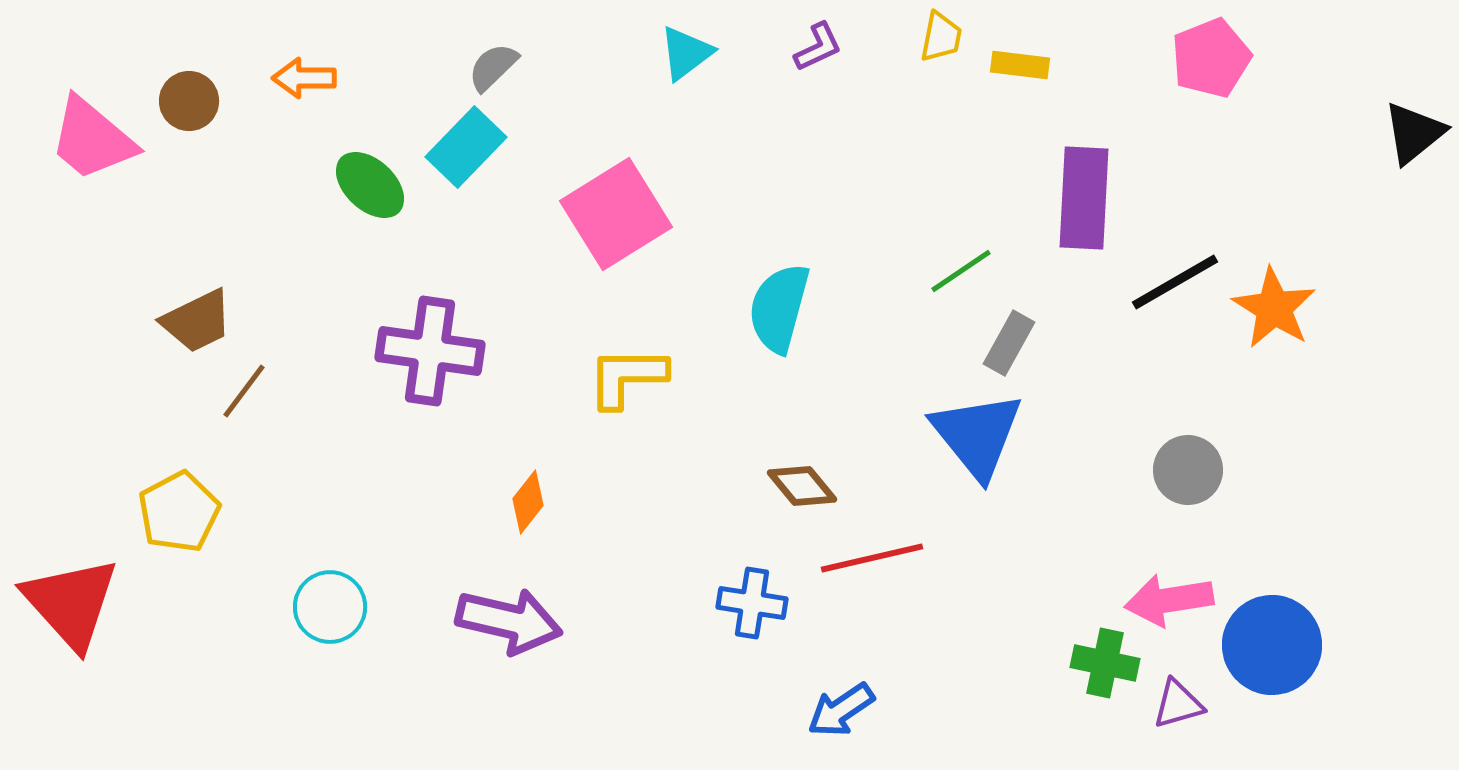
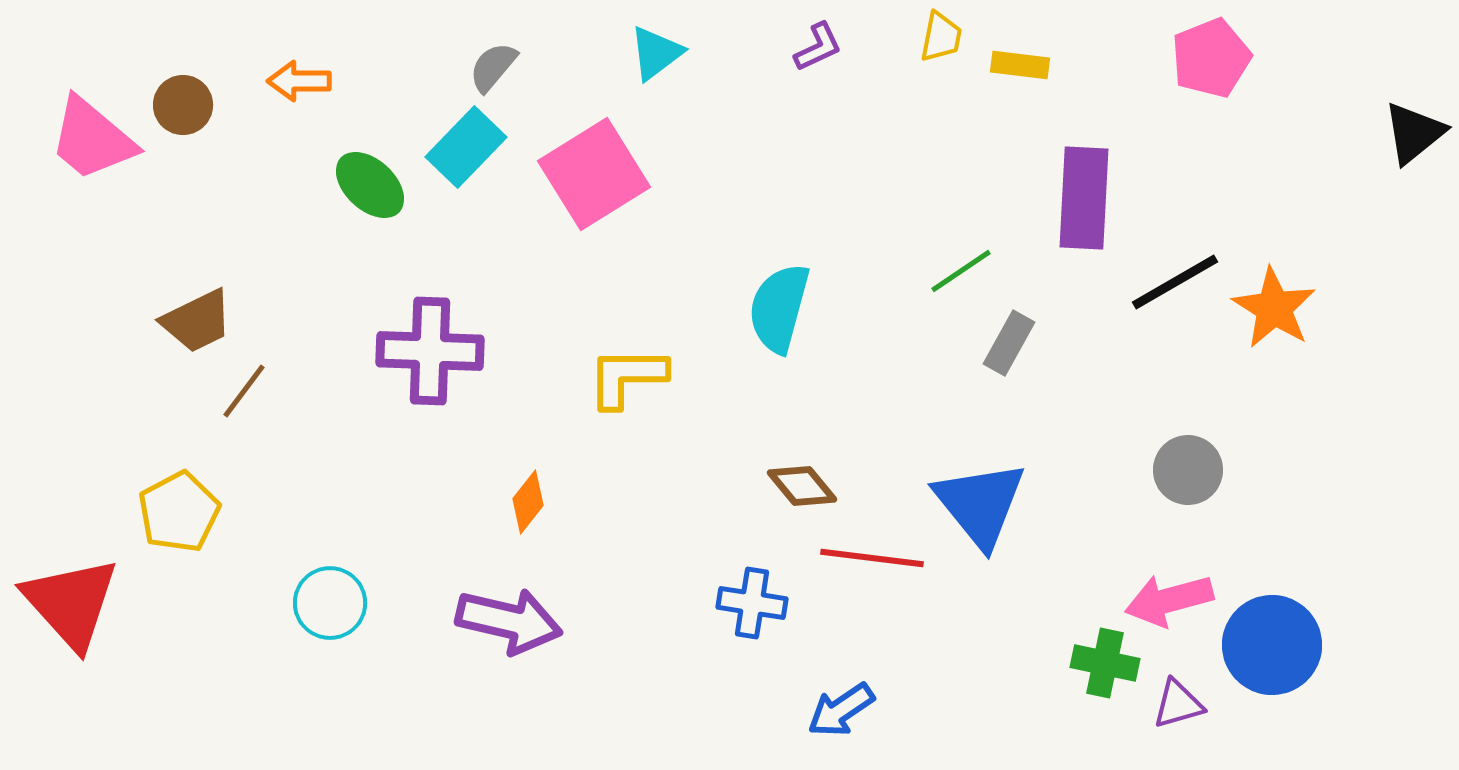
cyan triangle: moved 30 px left
gray semicircle: rotated 6 degrees counterclockwise
orange arrow: moved 5 px left, 3 px down
brown circle: moved 6 px left, 4 px down
pink square: moved 22 px left, 40 px up
purple cross: rotated 6 degrees counterclockwise
blue triangle: moved 3 px right, 69 px down
red line: rotated 20 degrees clockwise
pink arrow: rotated 6 degrees counterclockwise
cyan circle: moved 4 px up
